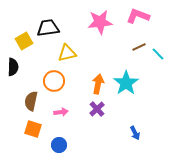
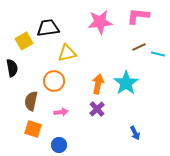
pink L-shape: rotated 15 degrees counterclockwise
cyan line: rotated 32 degrees counterclockwise
black semicircle: moved 1 px left, 1 px down; rotated 12 degrees counterclockwise
